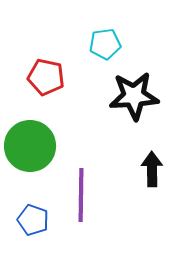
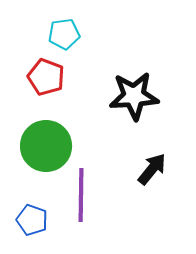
cyan pentagon: moved 41 px left, 10 px up
red pentagon: rotated 9 degrees clockwise
green circle: moved 16 px right
black arrow: rotated 40 degrees clockwise
blue pentagon: moved 1 px left
